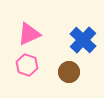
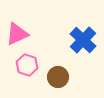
pink triangle: moved 12 px left
brown circle: moved 11 px left, 5 px down
